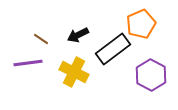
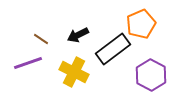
purple line: rotated 12 degrees counterclockwise
